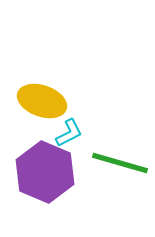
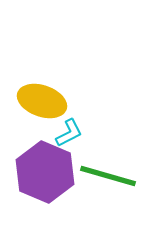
green line: moved 12 px left, 13 px down
